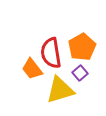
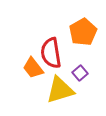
orange pentagon: moved 1 px right, 15 px up
orange trapezoid: moved 1 px right, 1 px up
